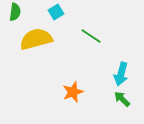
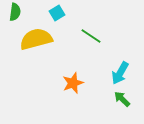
cyan square: moved 1 px right, 1 px down
cyan arrow: moved 1 px left, 1 px up; rotated 15 degrees clockwise
orange star: moved 9 px up
